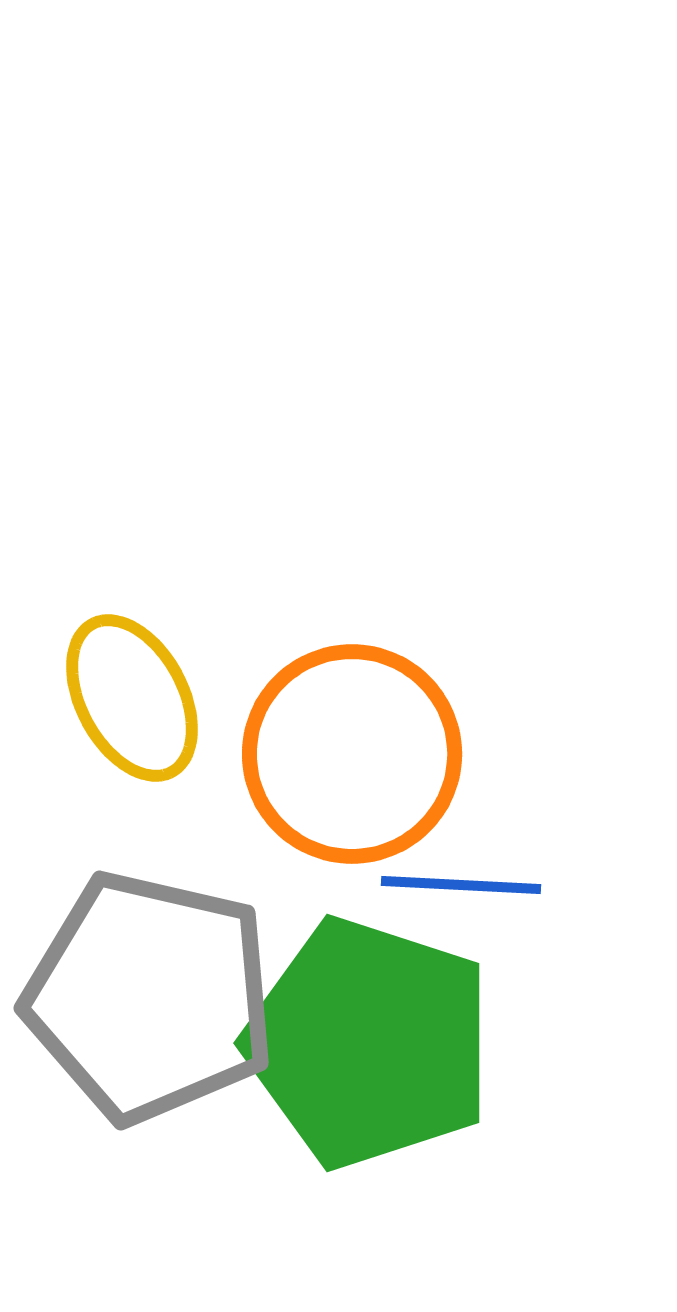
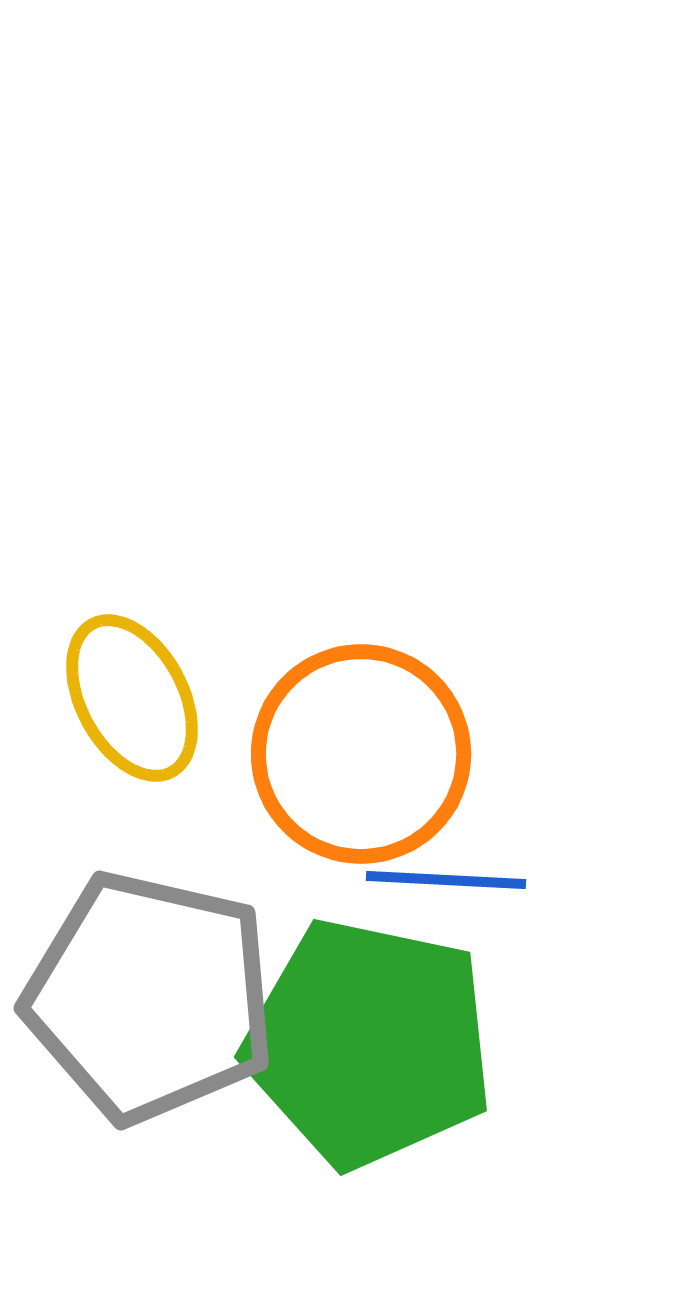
orange circle: moved 9 px right
blue line: moved 15 px left, 5 px up
green pentagon: rotated 6 degrees counterclockwise
